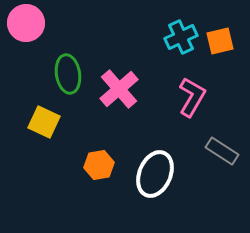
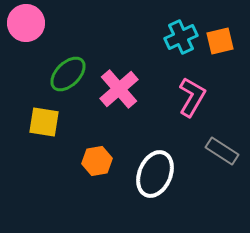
green ellipse: rotated 54 degrees clockwise
yellow square: rotated 16 degrees counterclockwise
orange hexagon: moved 2 px left, 4 px up
